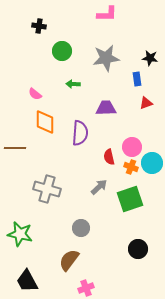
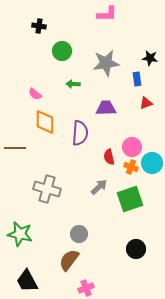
gray star: moved 5 px down
gray circle: moved 2 px left, 6 px down
black circle: moved 2 px left
